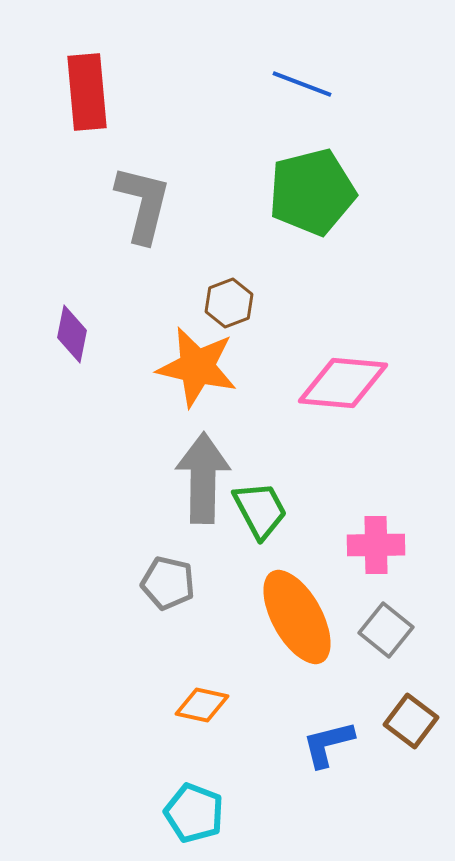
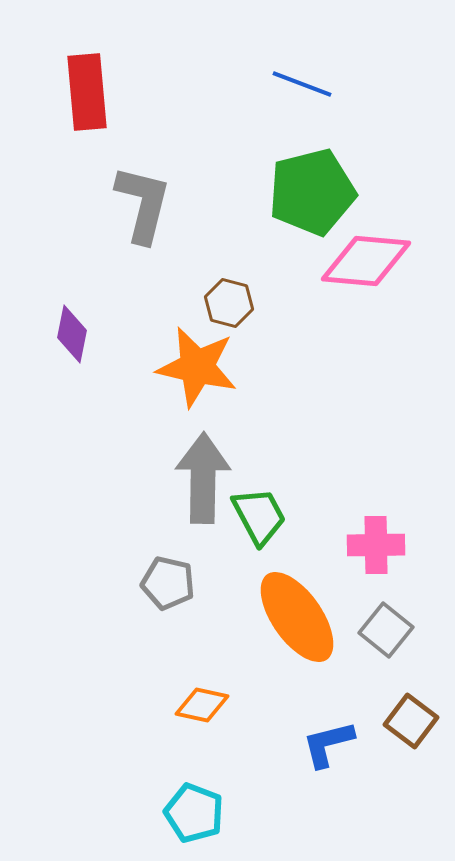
brown hexagon: rotated 24 degrees counterclockwise
pink diamond: moved 23 px right, 122 px up
green trapezoid: moved 1 px left, 6 px down
orange ellipse: rotated 6 degrees counterclockwise
